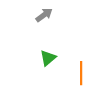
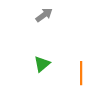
green triangle: moved 6 px left, 6 px down
